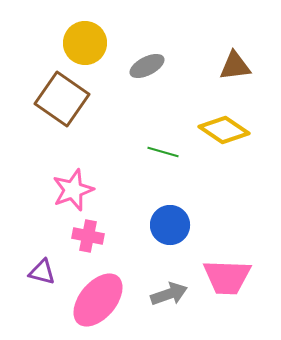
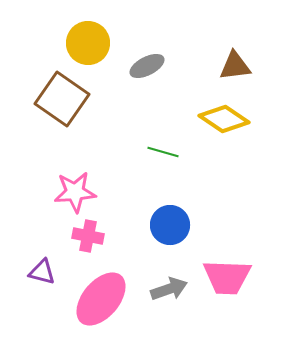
yellow circle: moved 3 px right
yellow diamond: moved 11 px up
pink star: moved 2 px right, 2 px down; rotated 15 degrees clockwise
gray arrow: moved 5 px up
pink ellipse: moved 3 px right, 1 px up
